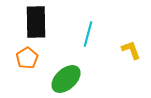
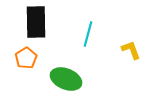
orange pentagon: moved 1 px left
green ellipse: rotated 64 degrees clockwise
